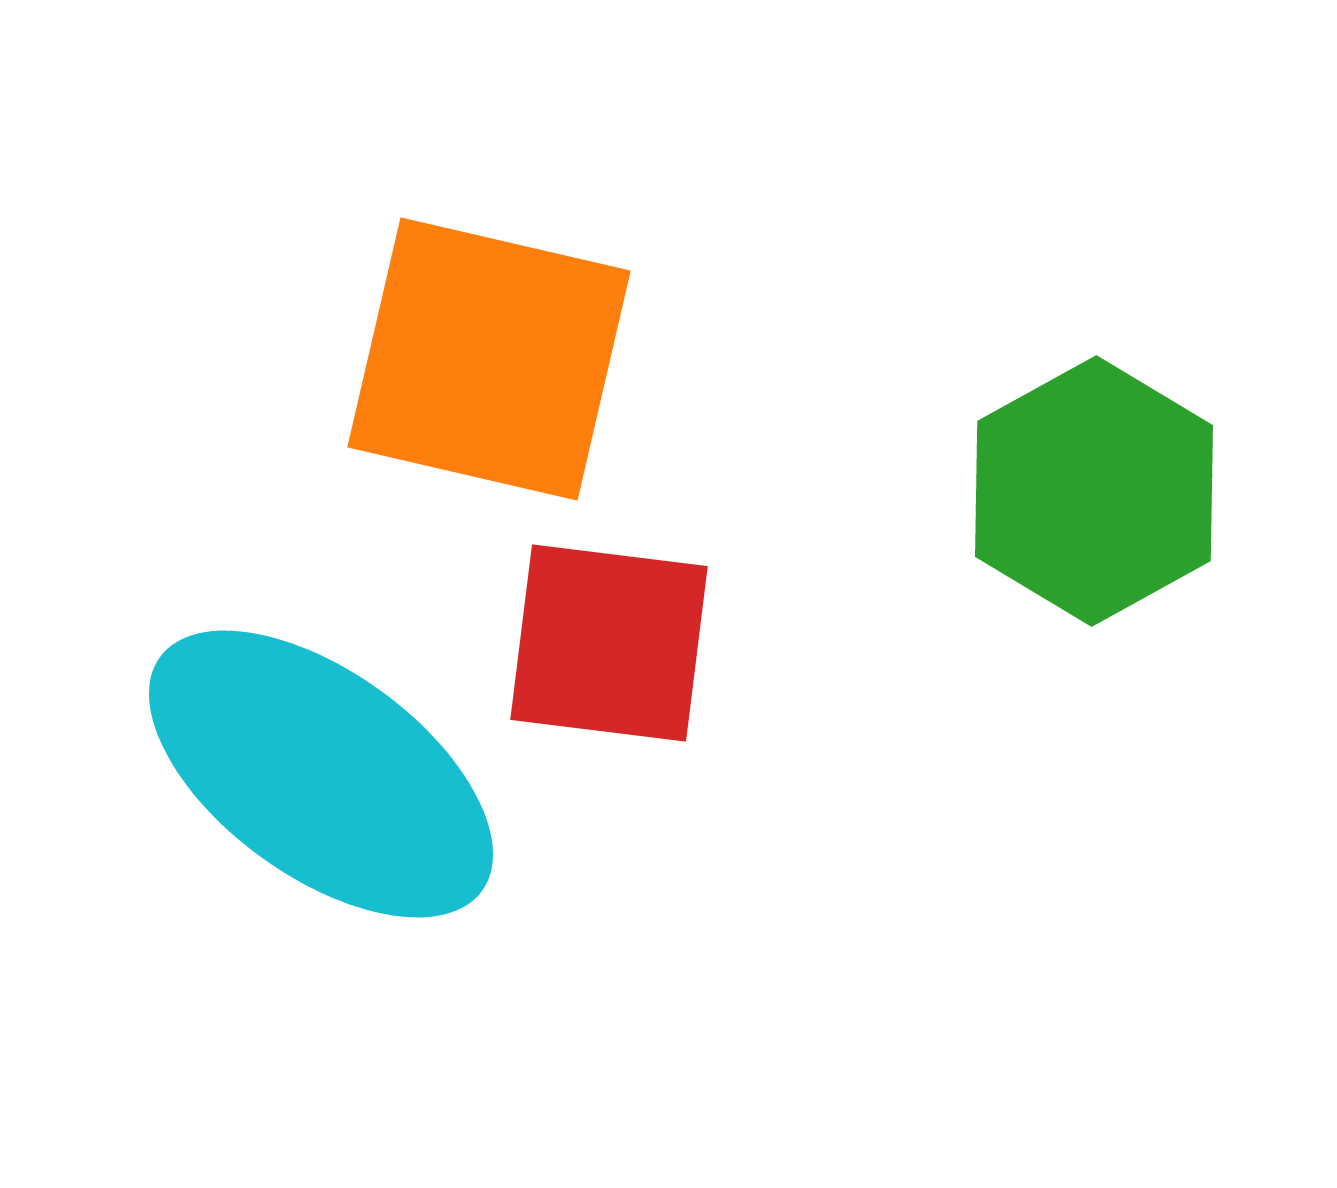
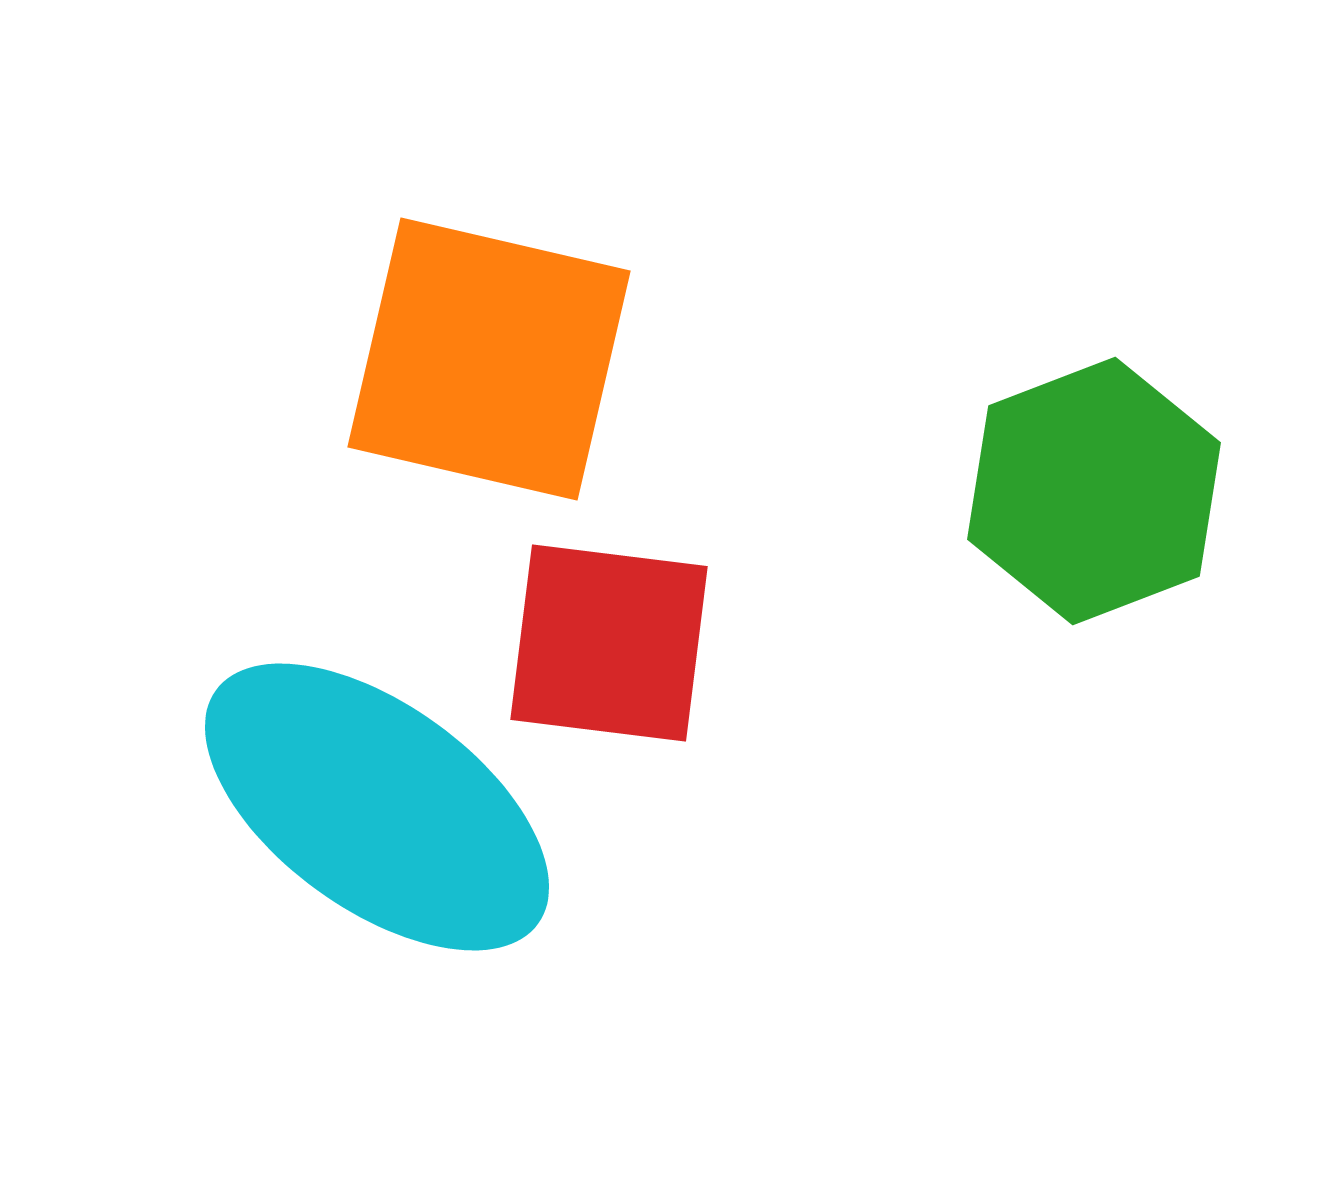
green hexagon: rotated 8 degrees clockwise
cyan ellipse: moved 56 px right, 33 px down
